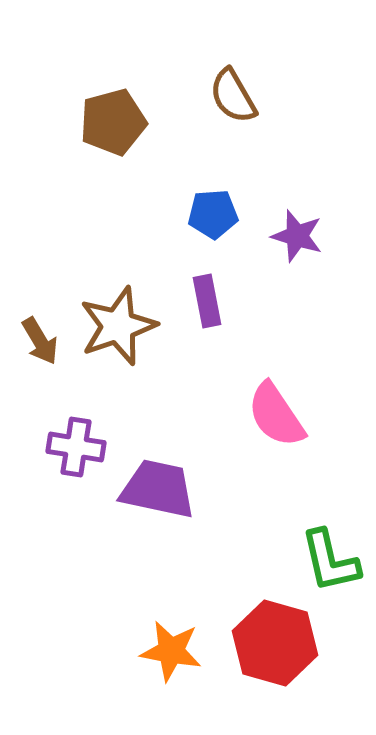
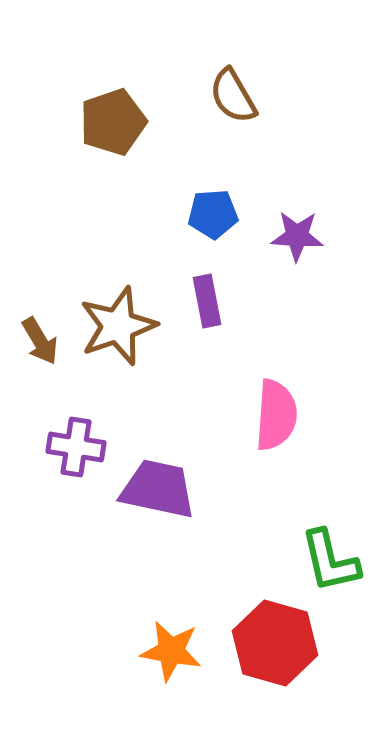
brown pentagon: rotated 4 degrees counterclockwise
purple star: rotated 14 degrees counterclockwise
pink semicircle: rotated 142 degrees counterclockwise
